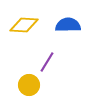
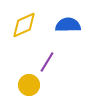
yellow diamond: rotated 28 degrees counterclockwise
